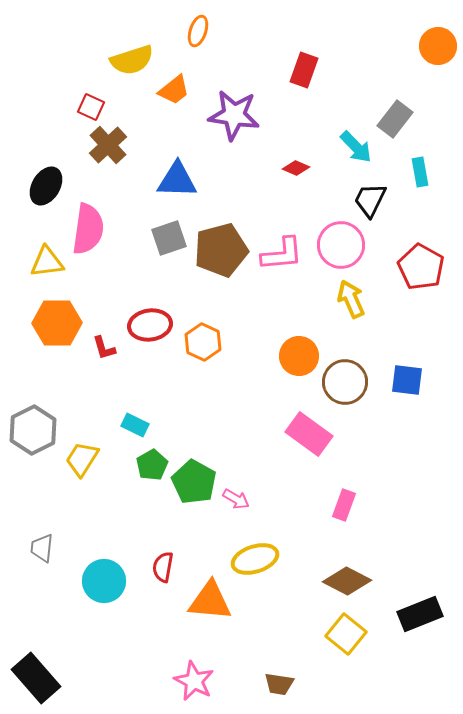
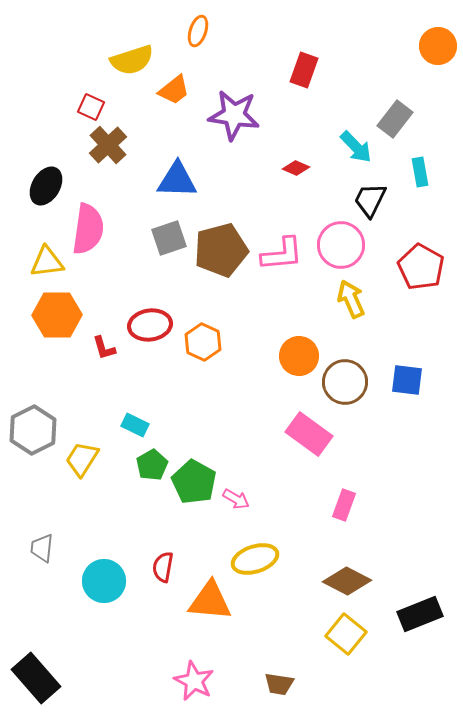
orange hexagon at (57, 323): moved 8 px up
